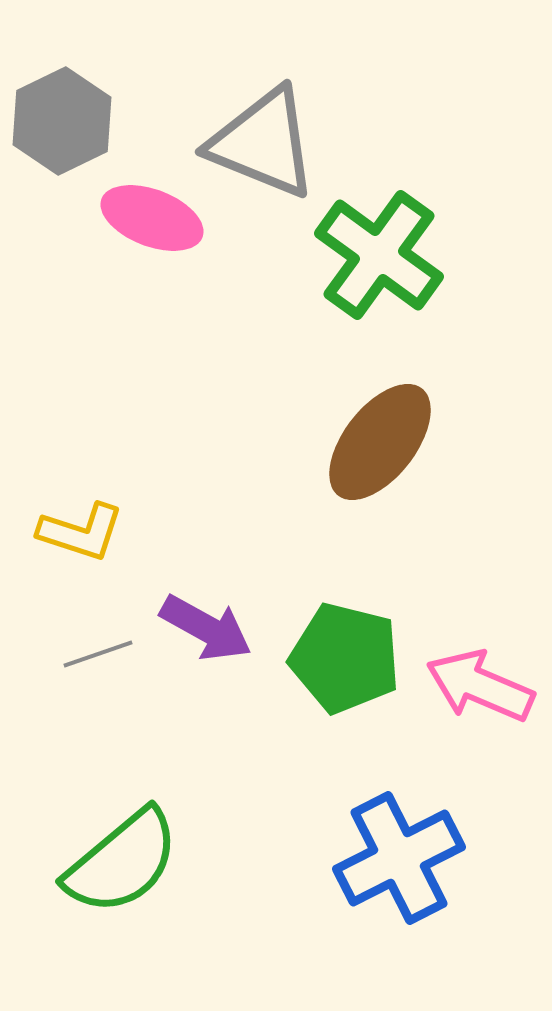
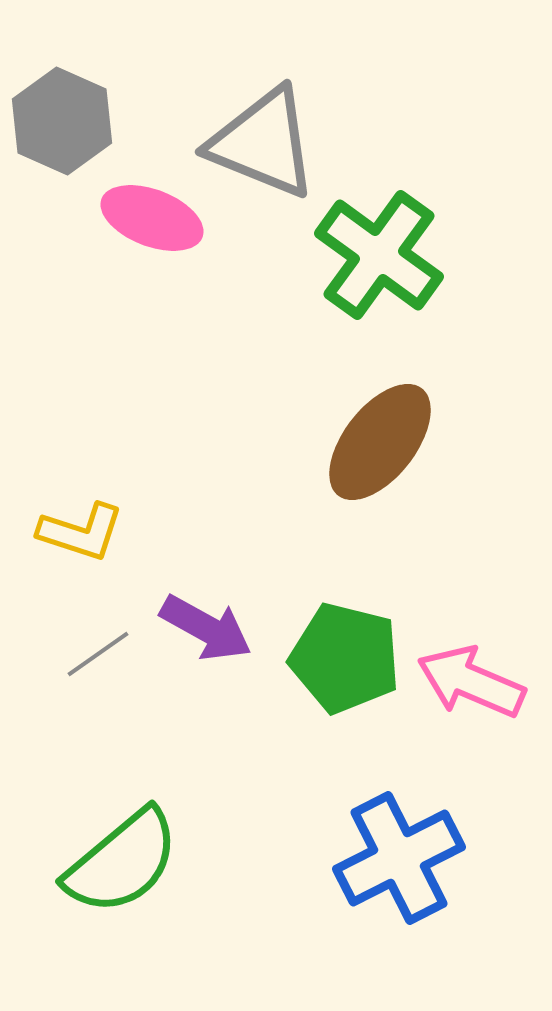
gray hexagon: rotated 10 degrees counterclockwise
gray line: rotated 16 degrees counterclockwise
pink arrow: moved 9 px left, 4 px up
